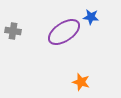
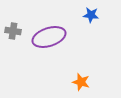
blue star: moved 2 px up
purple ellipse: moved 15 px left, 5 px down; rotated 16 degrees clockwise
